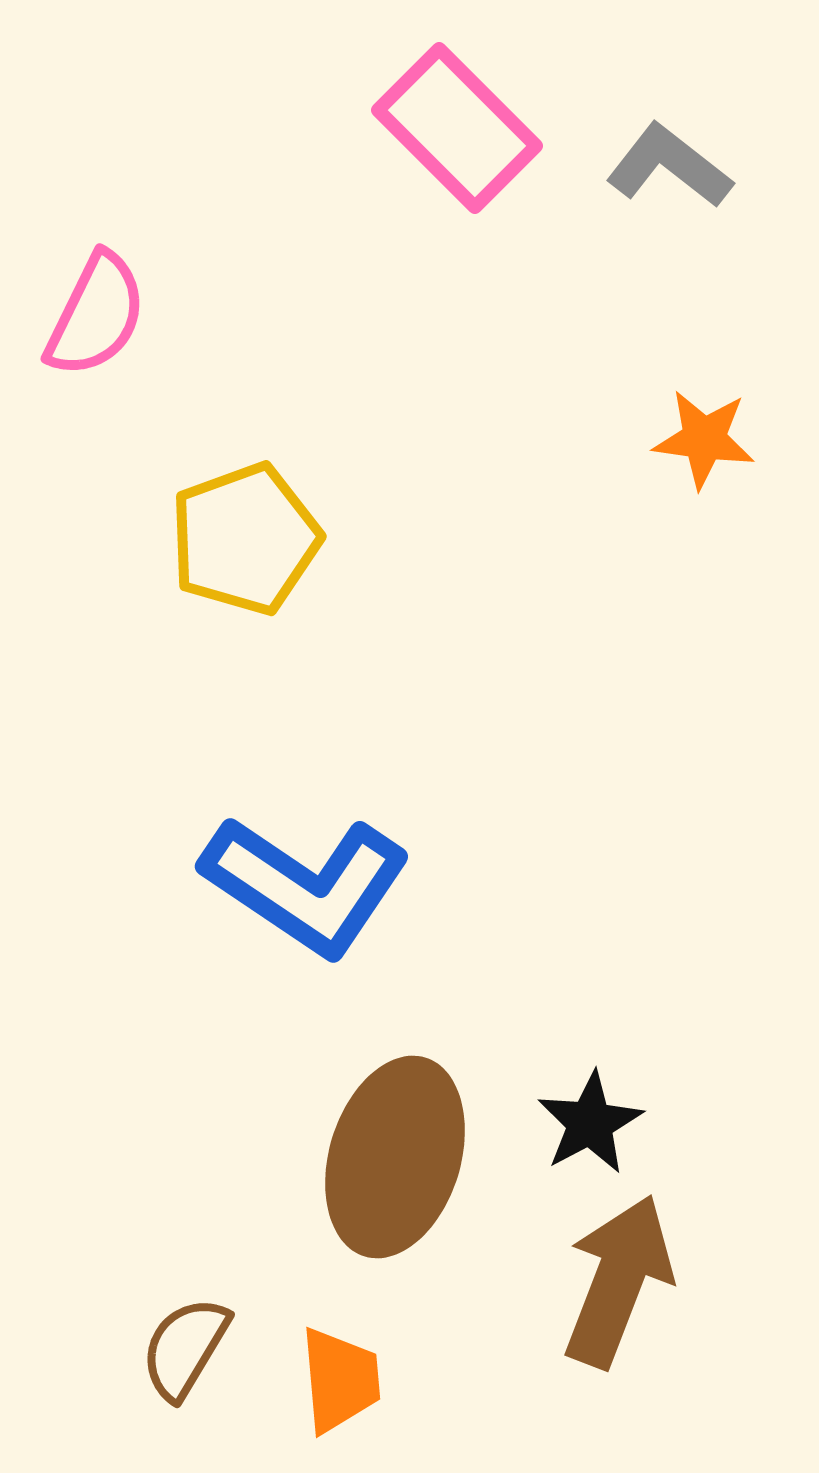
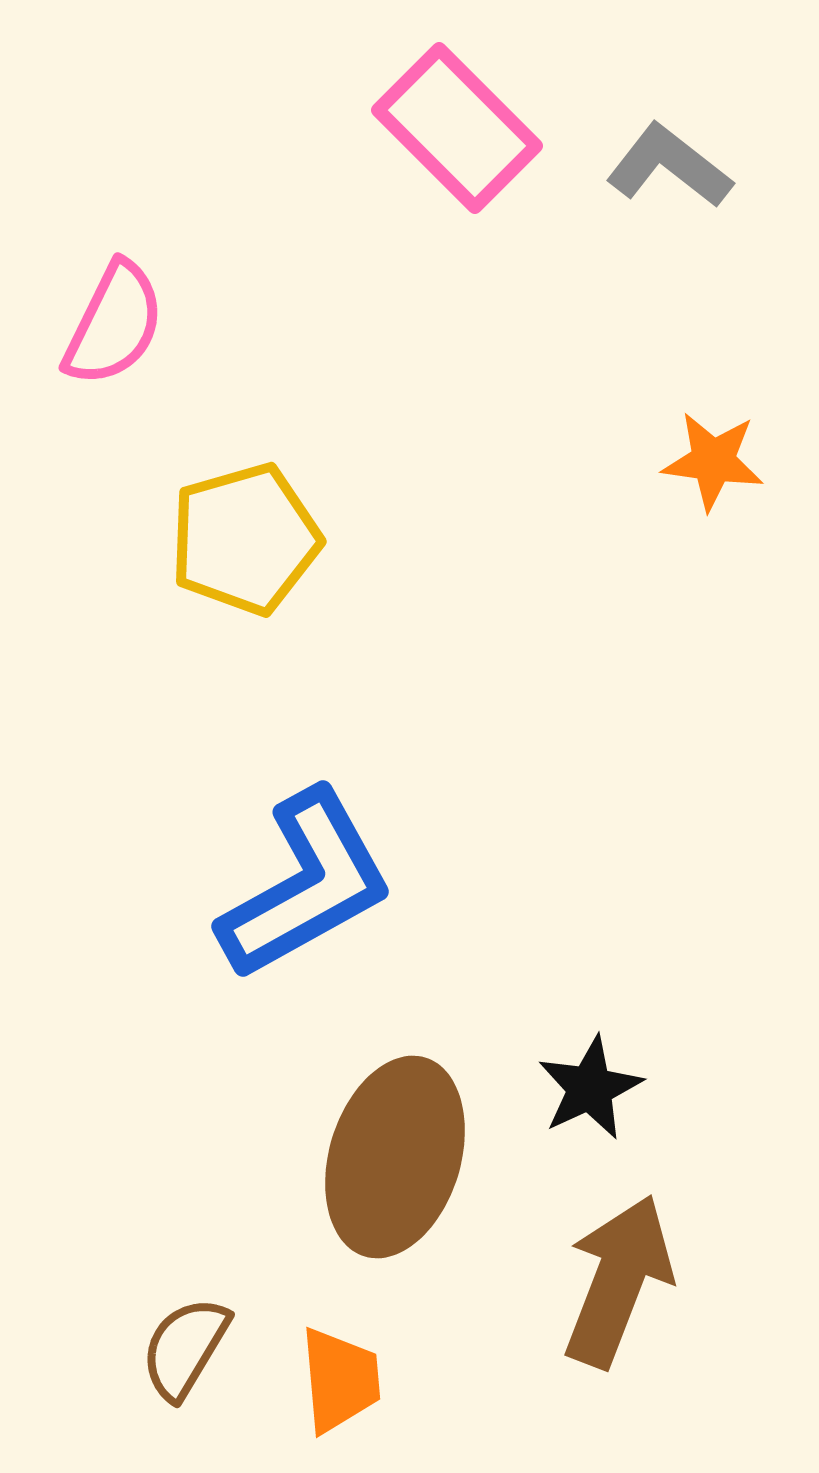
pink semicircle: moved 18 px right, 9 px down
orange star: moved 9 px right, 22 px down
yellow pentagon: rotated 4 degrees clockwise
blue L-shape: rotated 63 degrees counterclockwise
black star: moved 35 px up; rotated 3 degrees clockwise
